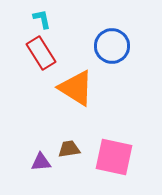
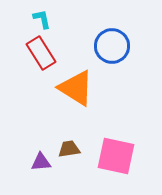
pink square: moved 2 px right, 1 px up
